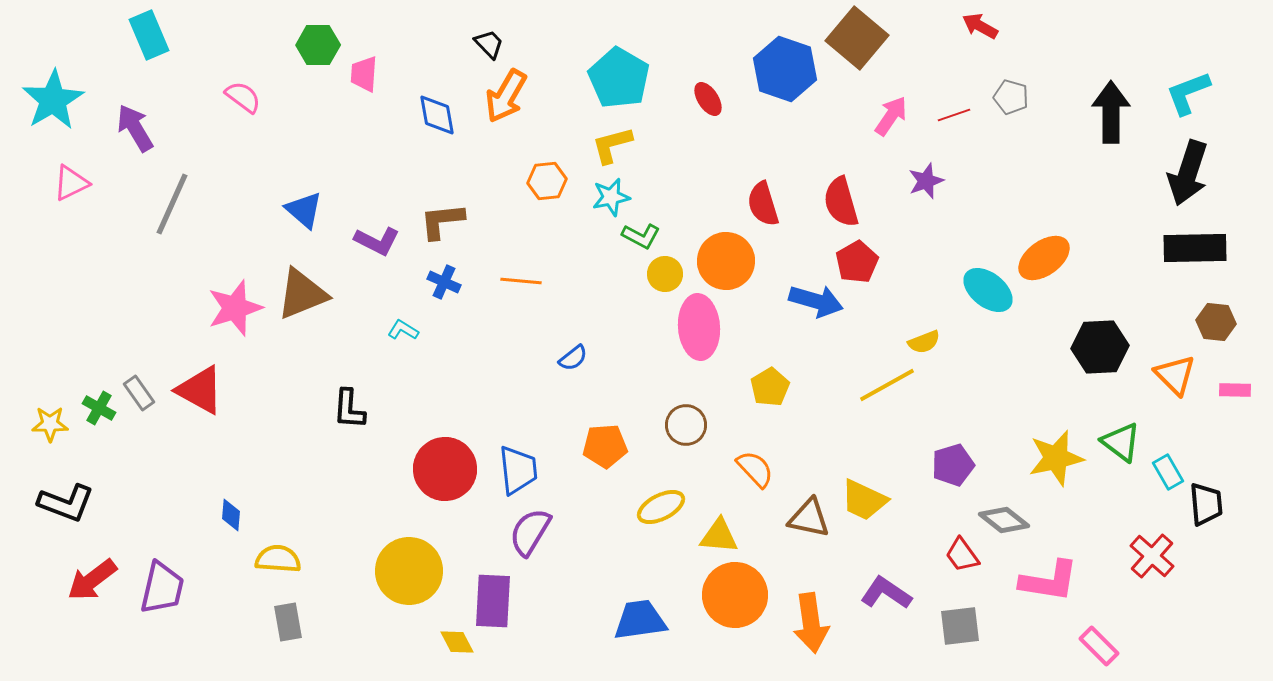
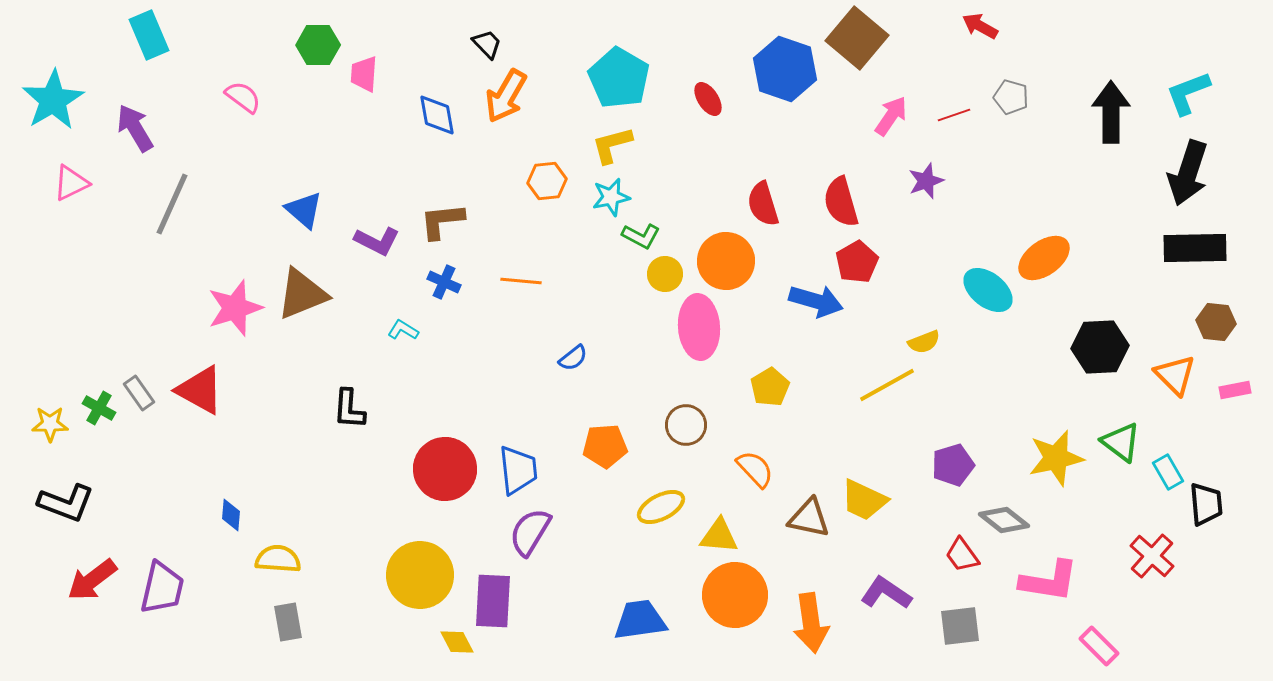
black trapezoid at (489, 44): moved 2 px left
pink rectangle at (1235, 390): rotated 12 degrees counterclockwise
yellow circle at (409, 571): moved 11 px right, 4 px down
